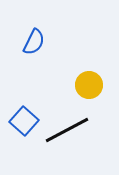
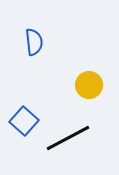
blue semicircle: rotated 32 degrees counterclockwise
black line: moved 1 px right, 8 px down
